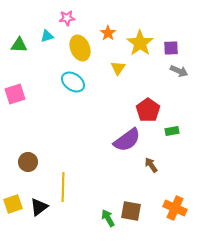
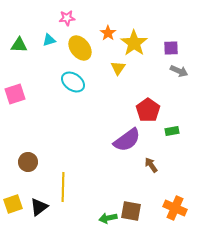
cyan triangle: moved 2 px right, 4 px down
yellow star: moved 6 px left
yellow ellipse: rotated 15 degrees counterclockwise
green arrow: rotated 72 degrees counterclockwise
